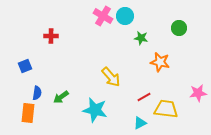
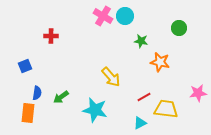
green star: moved 3 px down
